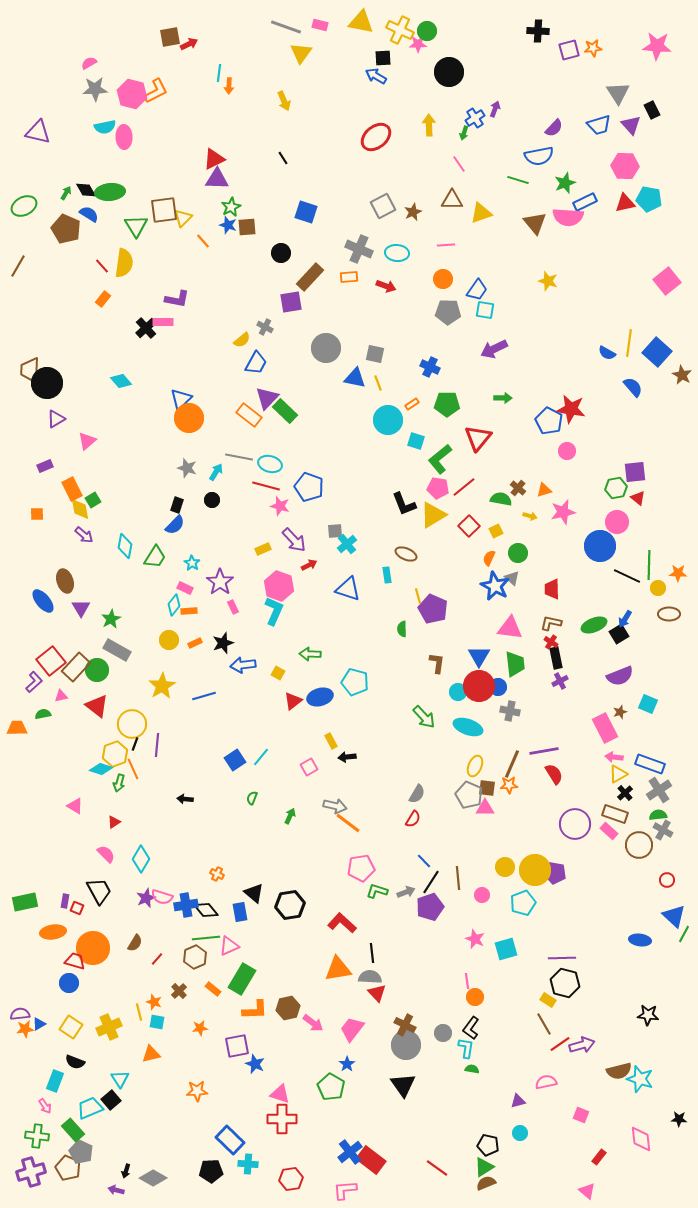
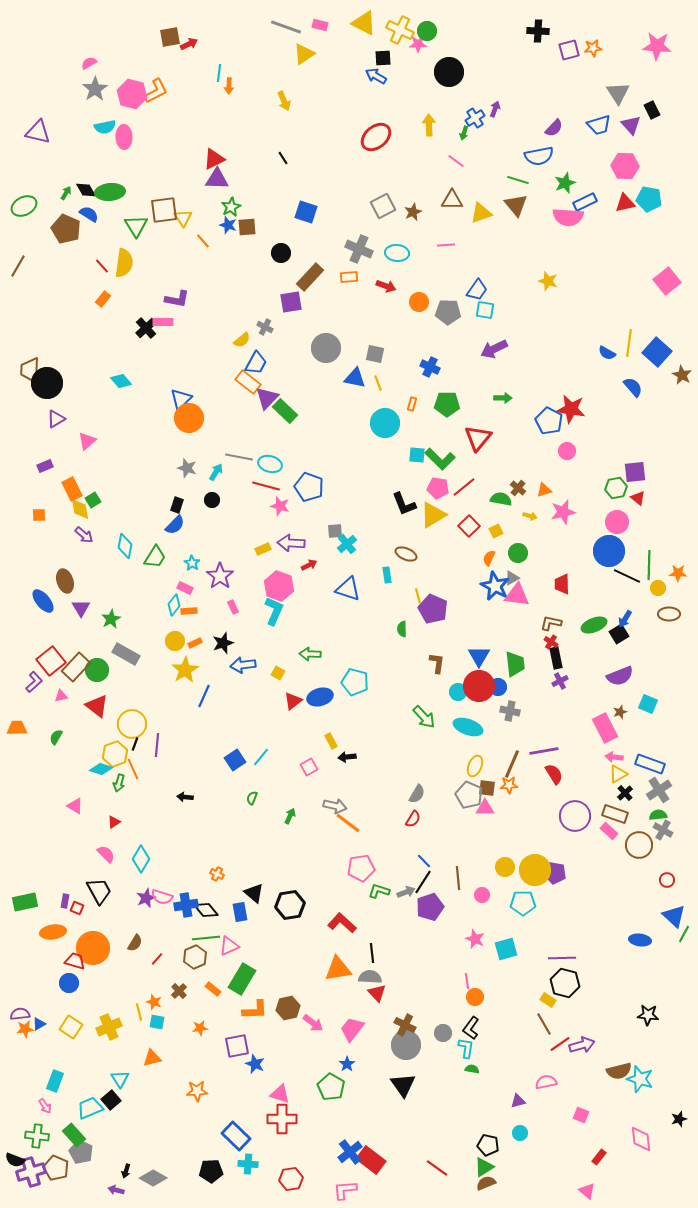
yellow triangle at (361, 22): moved 3 px right, 1 px down; rotated 16 degrees clockwise
yellow triangle at (301, 53): moved 3 px right, 1 px down; rotated 20 degrees clockwise
gray star at (95, 89): rotated 30 degrees counterclockwise
pink line at (459, 164): moved 3 px left, 3 px up; rotated 18 degrees counterclockwise
yellow triangle at (183, 218): rotated 18 degrees counterclockwise
brown triangle at (535, 223): moved 19 px left, 18 px up
orange circle at (443, 279): moved 24 px left, 23 px down
orange rectangle at (412, 404): rotated 40 degrees counterclockwise
orange rectangle at (249, 415): moved 1 px left, 33 px up
cyan circle at (388, 420): moved 3 px left, 3 px down
cyan square at (416, 441): moved 1 px right, 14 px down; rotated 12 degrees counterclockwise
green L-shape at (440, 459): rotated 96 degrees counterclockwise
orange square at (37, 514): moved 2 px right, 1 px down
purple arrow at (294, 540): moved 3 px left, 3 px down; rotated 136 degrees clockwise
blue circle at (600, 546): moved 9 px right, 5 px down
gray triangle at (512, 578): rotated 49 degrees clockwise
purple star at (220, 582): moved 6 px up
red trapezoid at (552, 589): moved 10 px right, 5 px up
pink triangle at (510, 628): moved 7 px right, 33 px up
yellow circle at (169, 640): moved 6 px right, 1 px down
gray rectangle at (117, 650): moved 9 px right, 4 px down
yellow star at (162, 686): moved 23 px right, 16 px up
blue line at (204, 696): rotated 50 degrees counterclockwise
green semicircle at (43, 714): moved 13 px right, 23 px down; rotated 49 degrees counterclockwise
black arrow at (185, 799): moved 2 px up
purple circle at (575, 824): moved 8 px up
black line at (431, 882): moved 8 px left
green L-shape at (377, 891): moved 2 px right
cyan pentagon at (523, 903): rotated 20 degrees clockwise
orange triangle at (151, 1054): moved 1 px right, 4 px down
black semicircle at (75, 1062): moved 60 px left, 98 px down
black star at (679, 1119): rotated 21 degrees counterclockwise
green rectangle at (73, 1130): moved 1 px right, 5 px down
blue rectangle at (230, 1140): moved 6 px right, 4 px up
brown pentagon at (68, 1168): moved 12 px left
